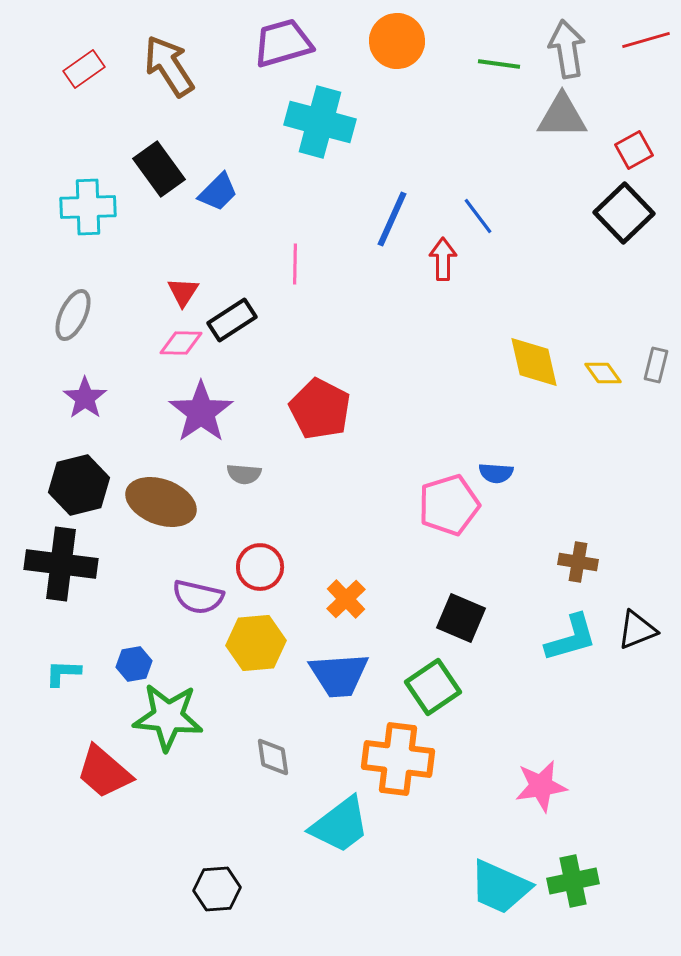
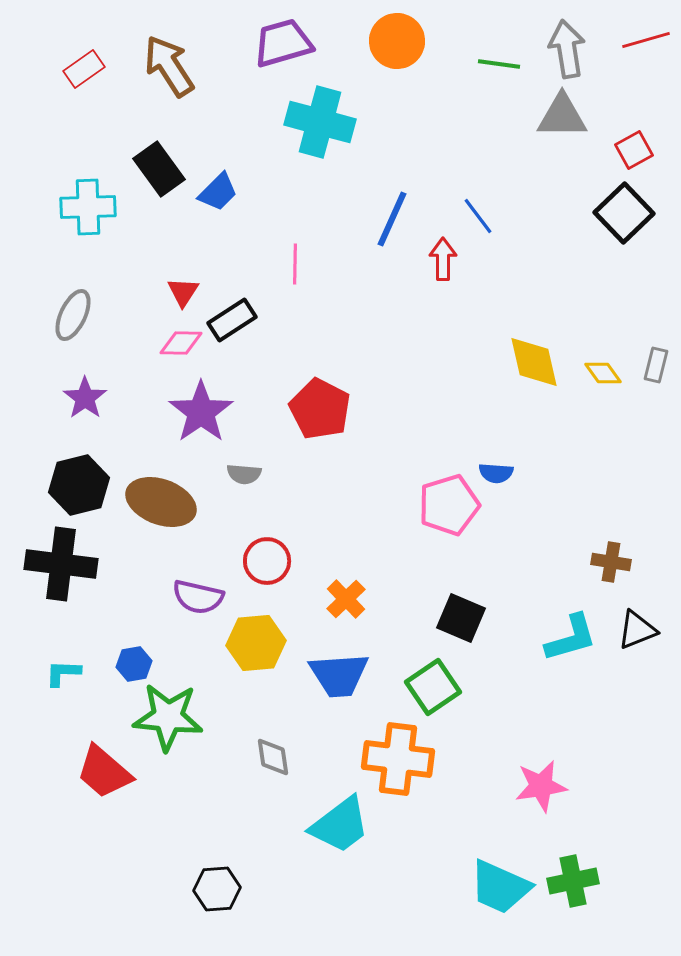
brown cross at (578, 562): moved 33 px right
red circle at (260, 567): moved 7 px right, 6 px up
